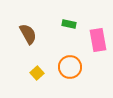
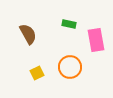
pink rectangle: moved 2 px left
yellow square: rotated 16 degrees clockwise
